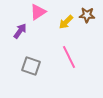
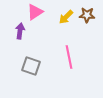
pink triangle: moved 3 px left
yellow arrow: moved 5 px up
purple arrow: rotated 28 degrees counterclockwise
pink line: rotated 15 degrees clockwise
